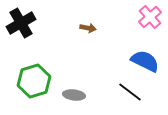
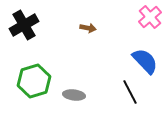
black cross: moved 3 px right, 2 px down
blue semicircle: rotated 20 degrees clockwise
black line: rotated 25 degrees clockwise
